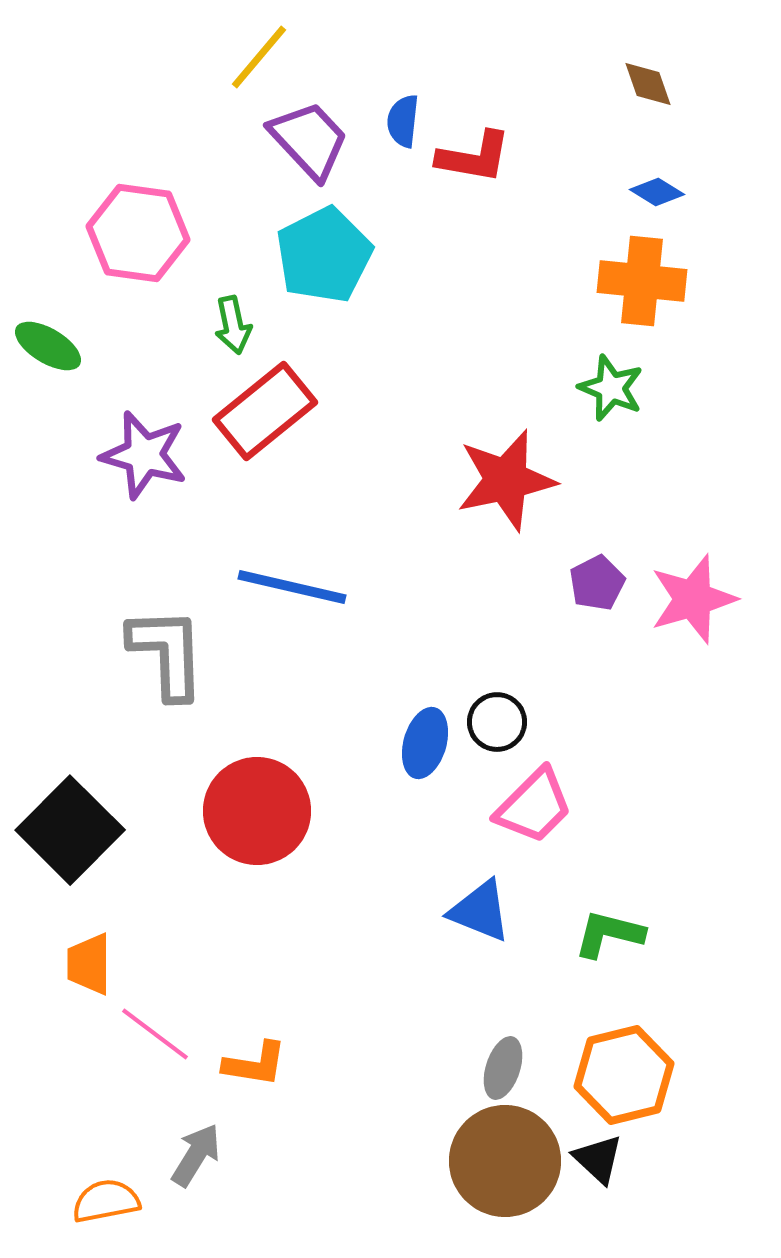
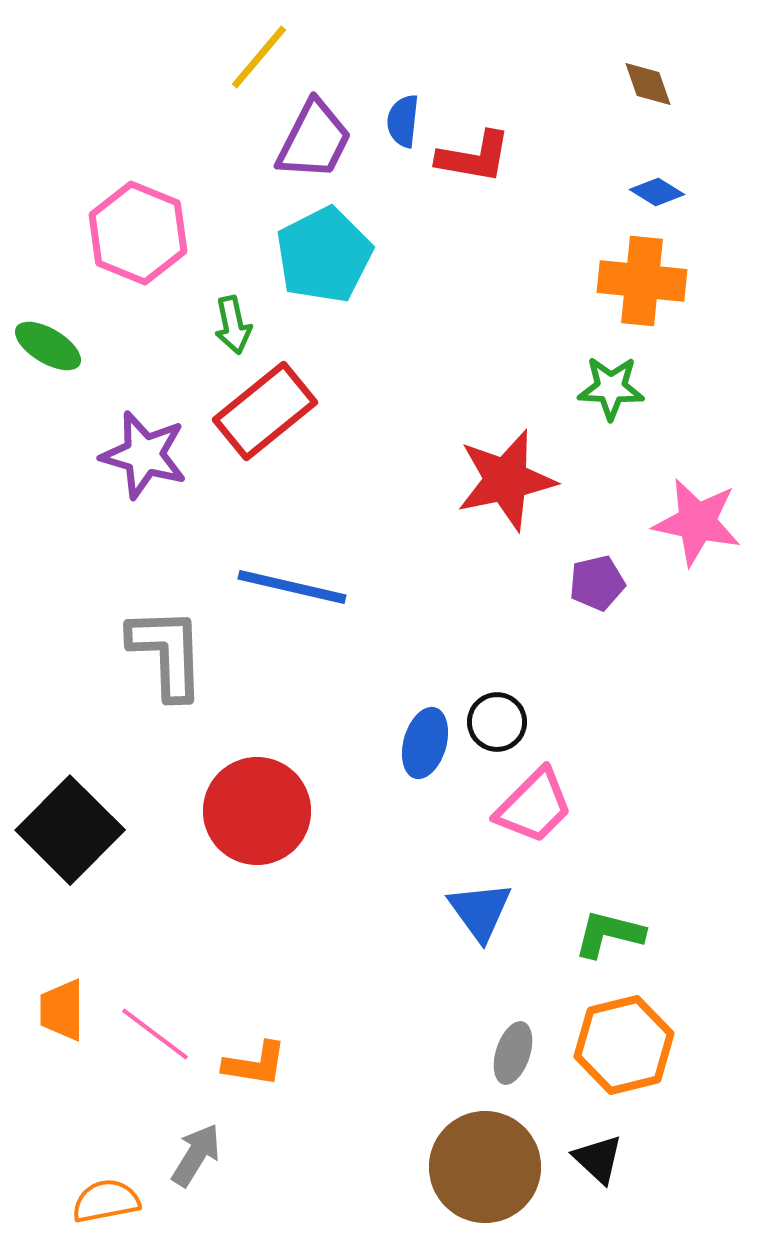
purple trapezoid: moved 5 px right; rotated 70 degrees clockwise
pink hexagon: rotated 14 degrees clockwise
green star: rotated 20 degrees counterclockwise
purple pentagon: rotated 14 degrees clockwise
pink star: moved 4 px right, 77 px up; rotated 28 degrees clockwise
blue triangle: rotated 32 degrees clockwise
orange trapezoid: moved 27 px left, 46 px down
gray ellipse: moved 10 px right, 15 px up
orange hexagon: moved 30 px up
brown circle: moved 20 px left, 6 px down
